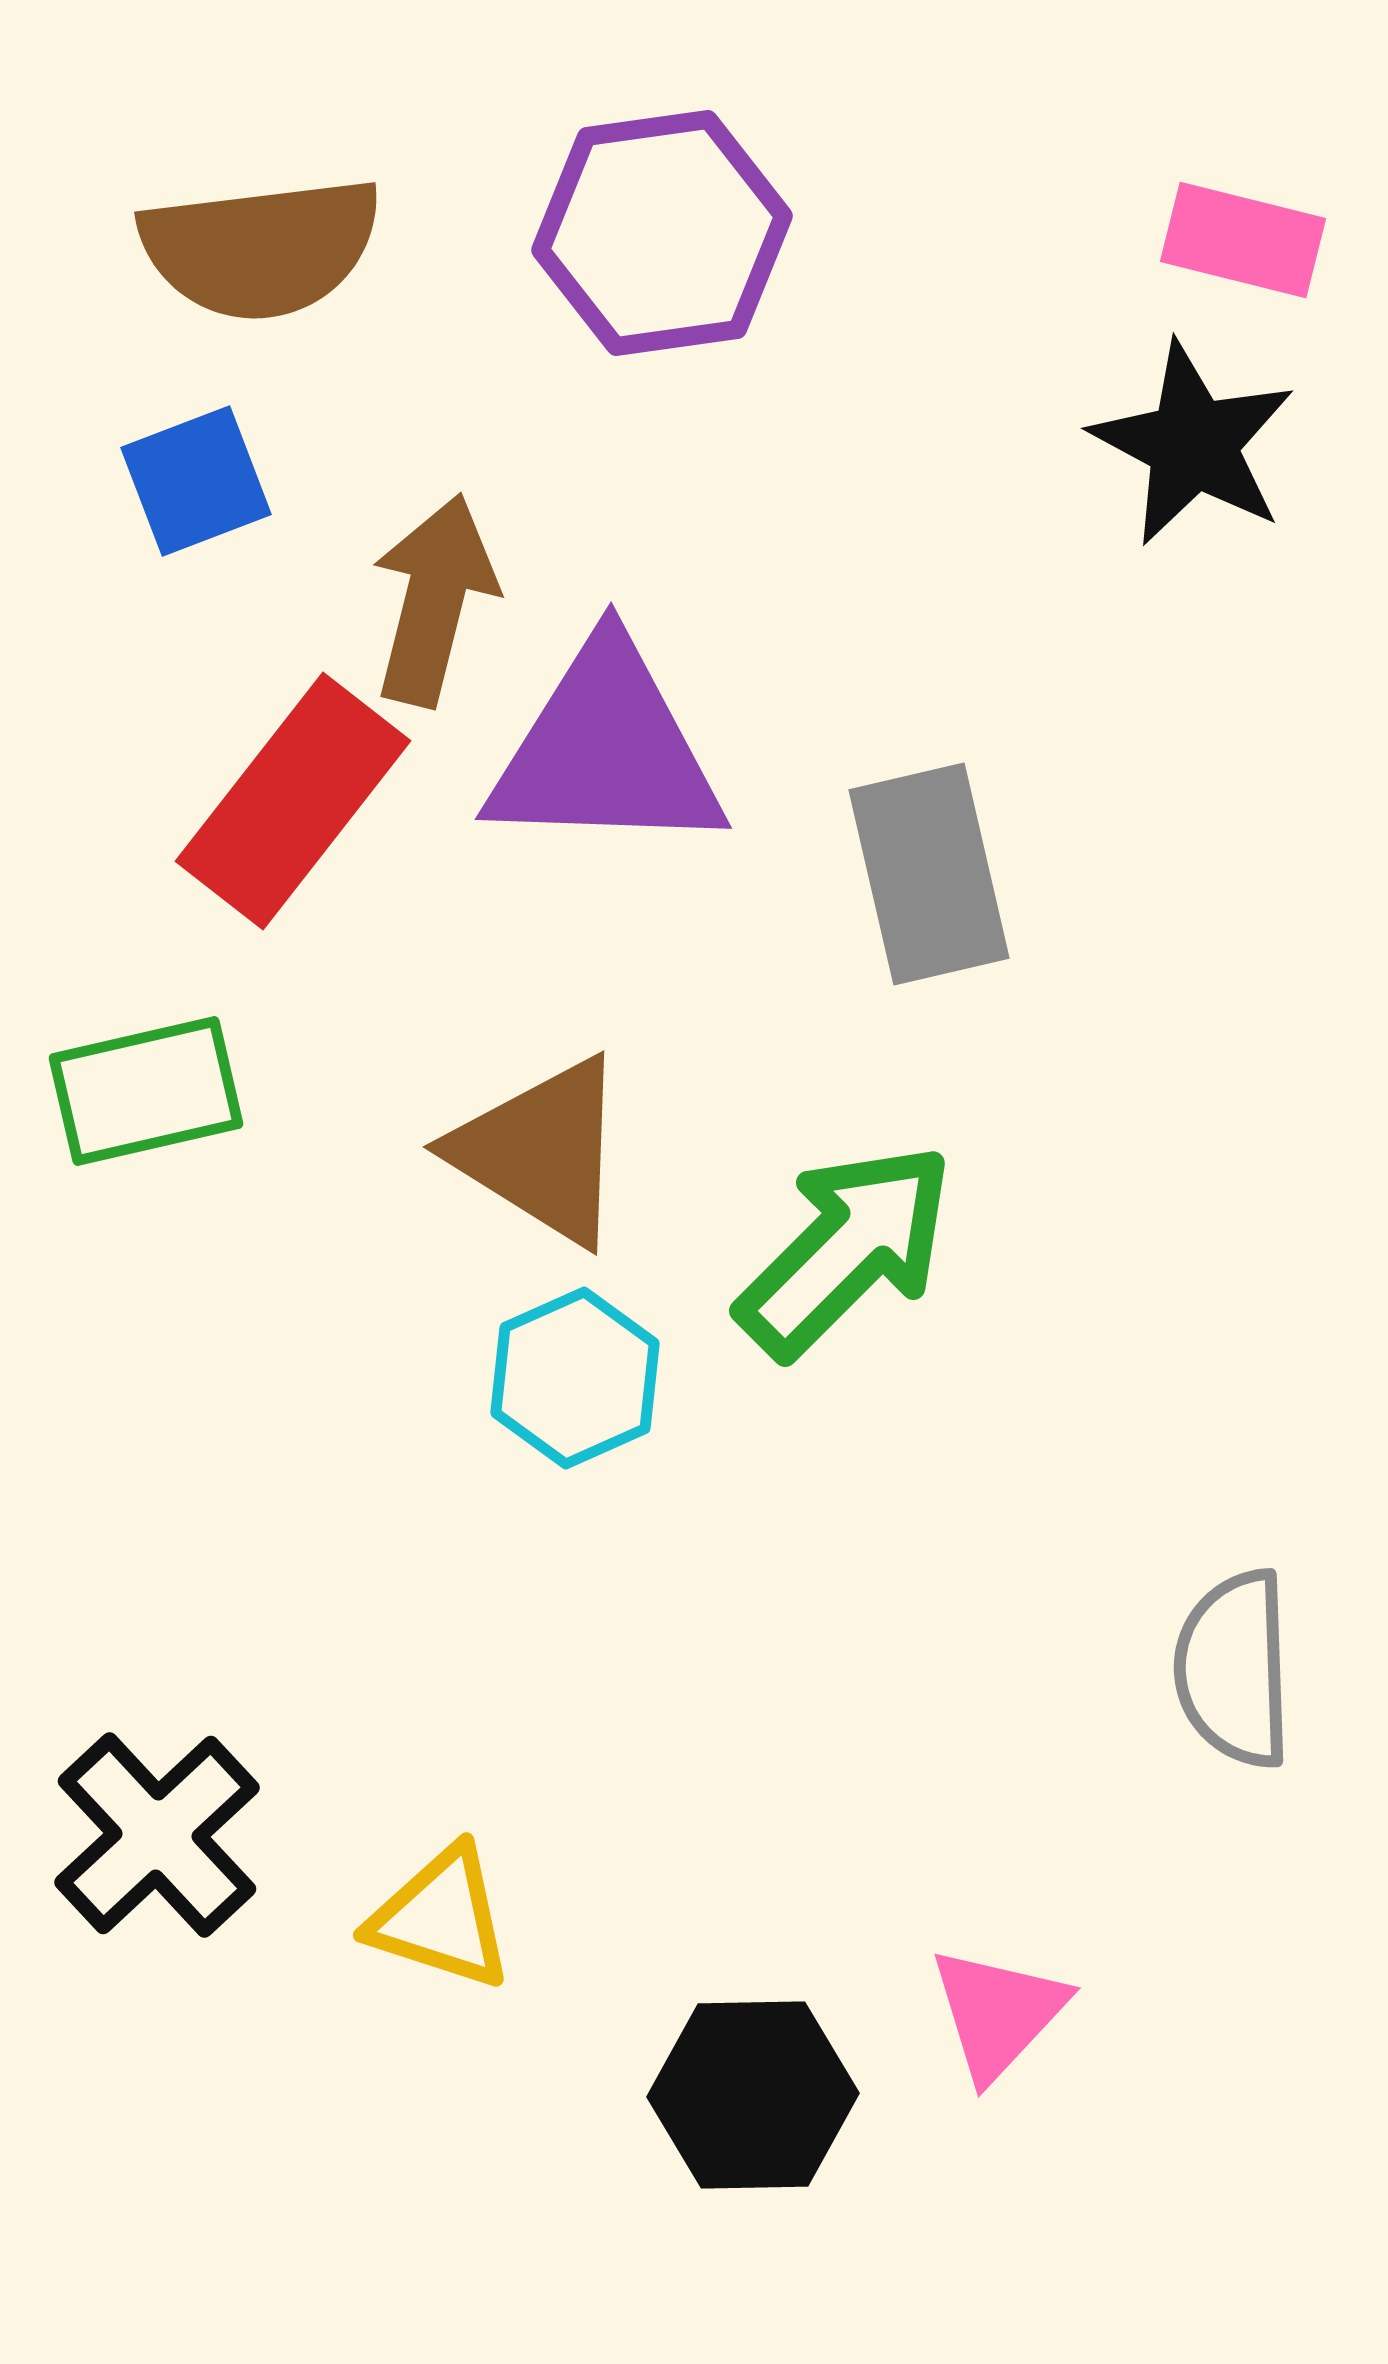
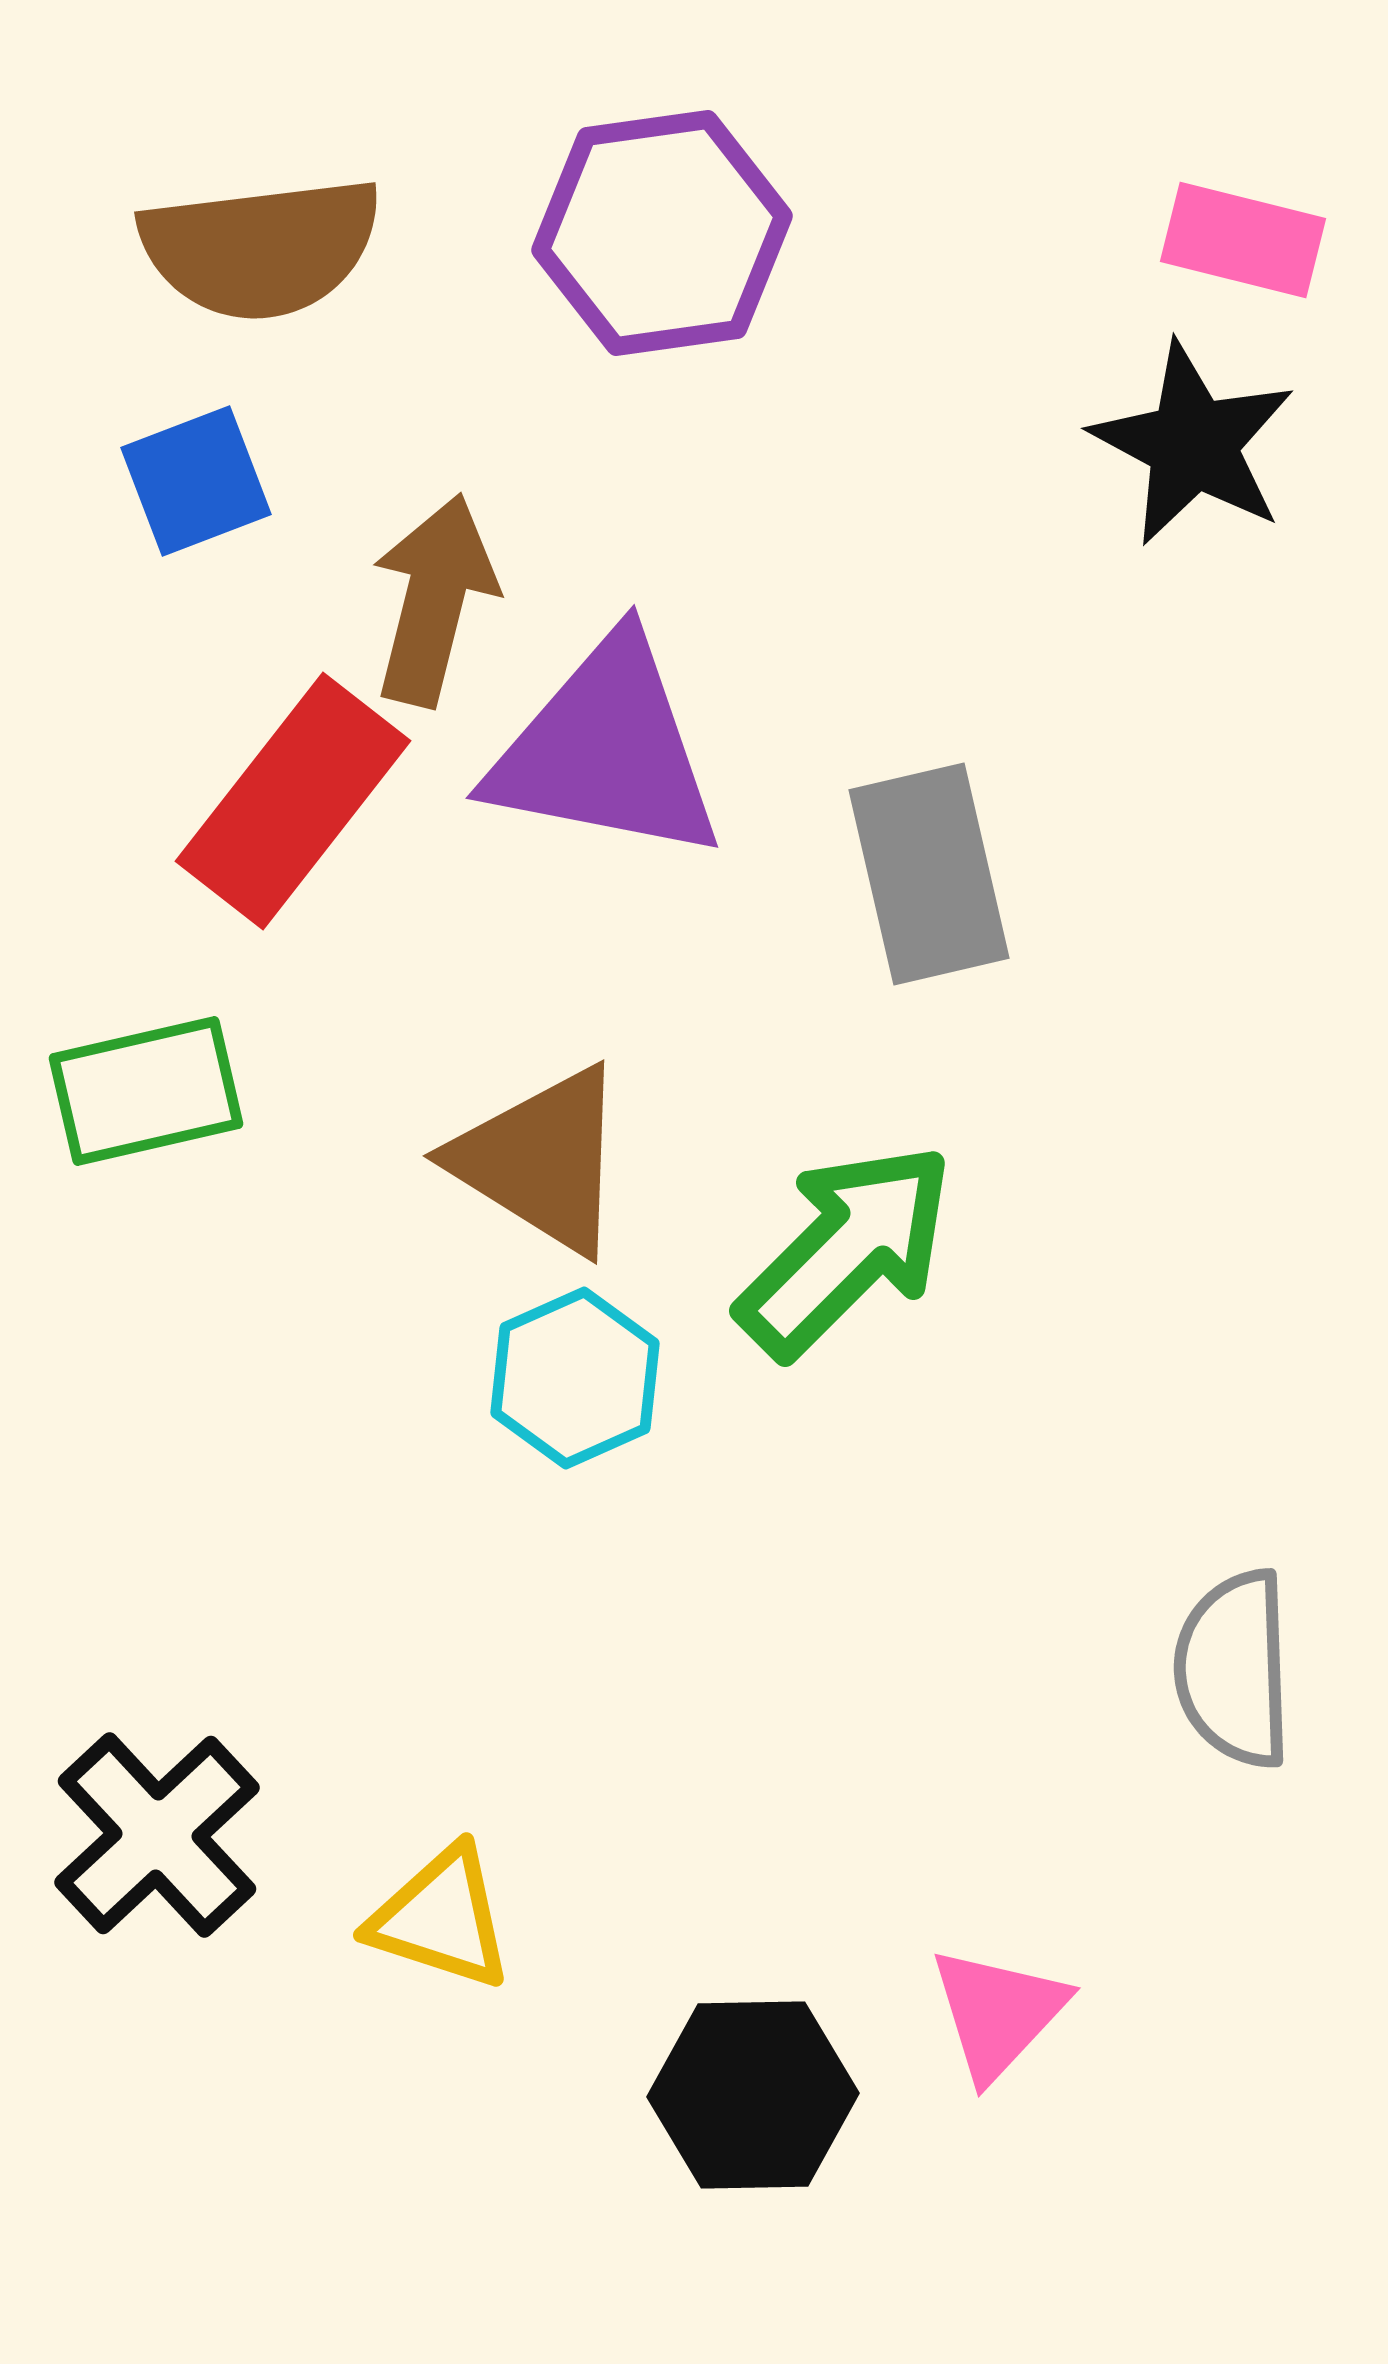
purple triangle: rotated 9 degrees clockwise
brown triangle: moved 9 px down
